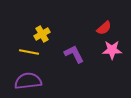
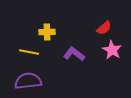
yellow cross: moved 5 px right, 2 px up; rotated 28 degrees clockwise
pink star: rotated 30 degrees clockwise
purple L-shape: rotated 25 degrees counterclockwise
